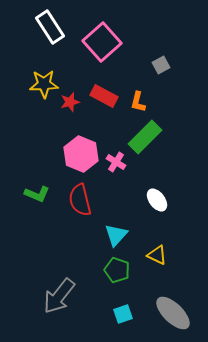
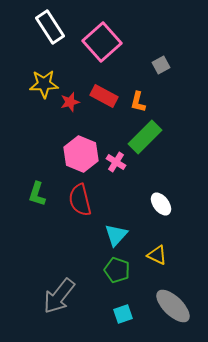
green L-shape: rotated 85 degrees clockwise
white ellipse: moved 4 px right, 4 px down
gray ellipse: moved 7 px up
